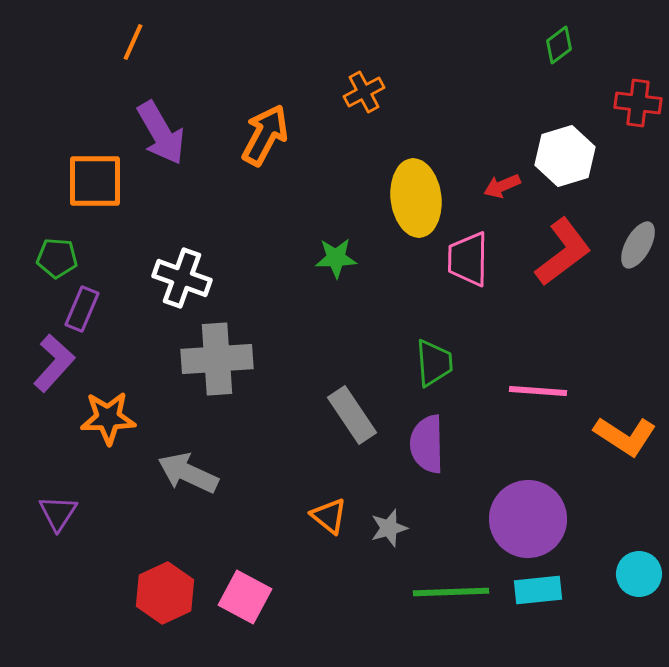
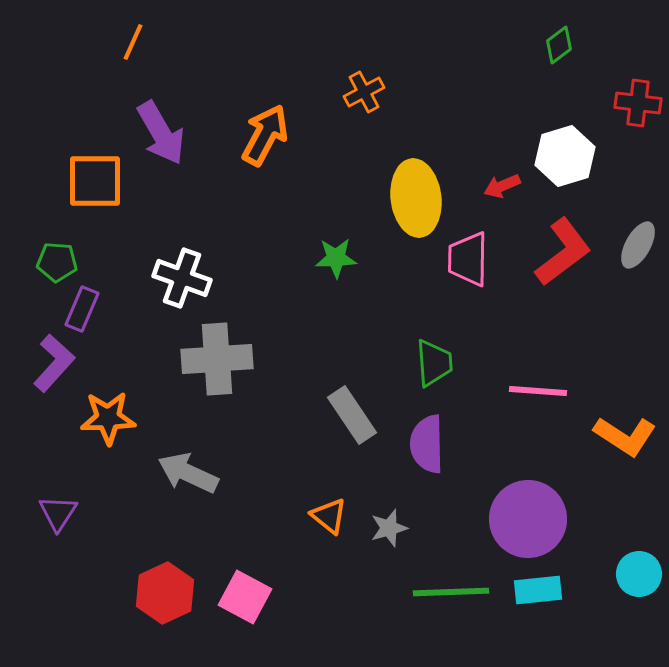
green pentagon: moved 4 px down
